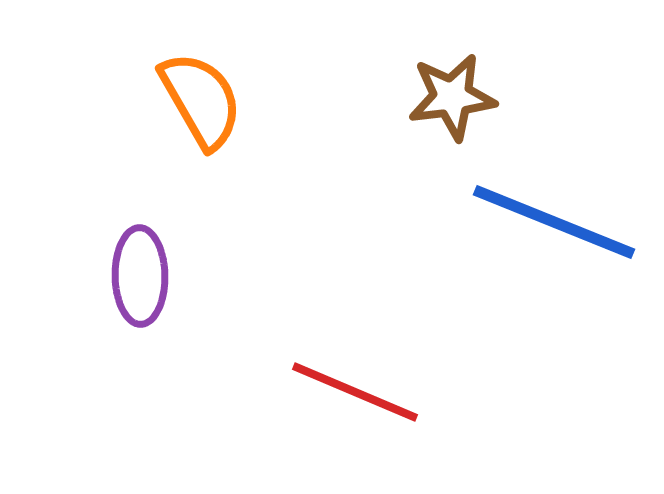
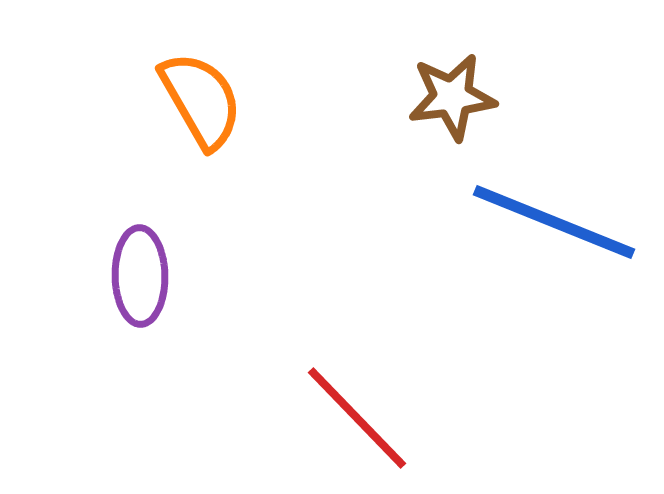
red line: moved 2 px right, 26 px down; rotated 23 degrees clockwise
